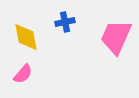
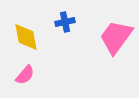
pink trapezoid: rotated 12 degrees clockwise
pink semicircle: moved 2 px right, 1 px down
